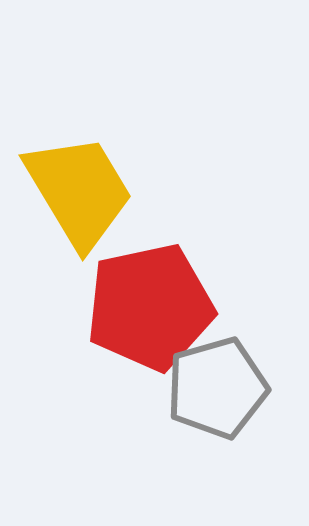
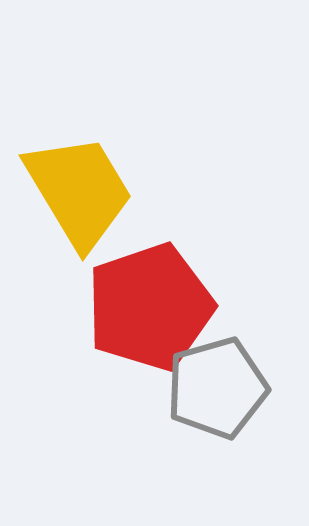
red pentagon: rotated 7 degrees counterclockwise
